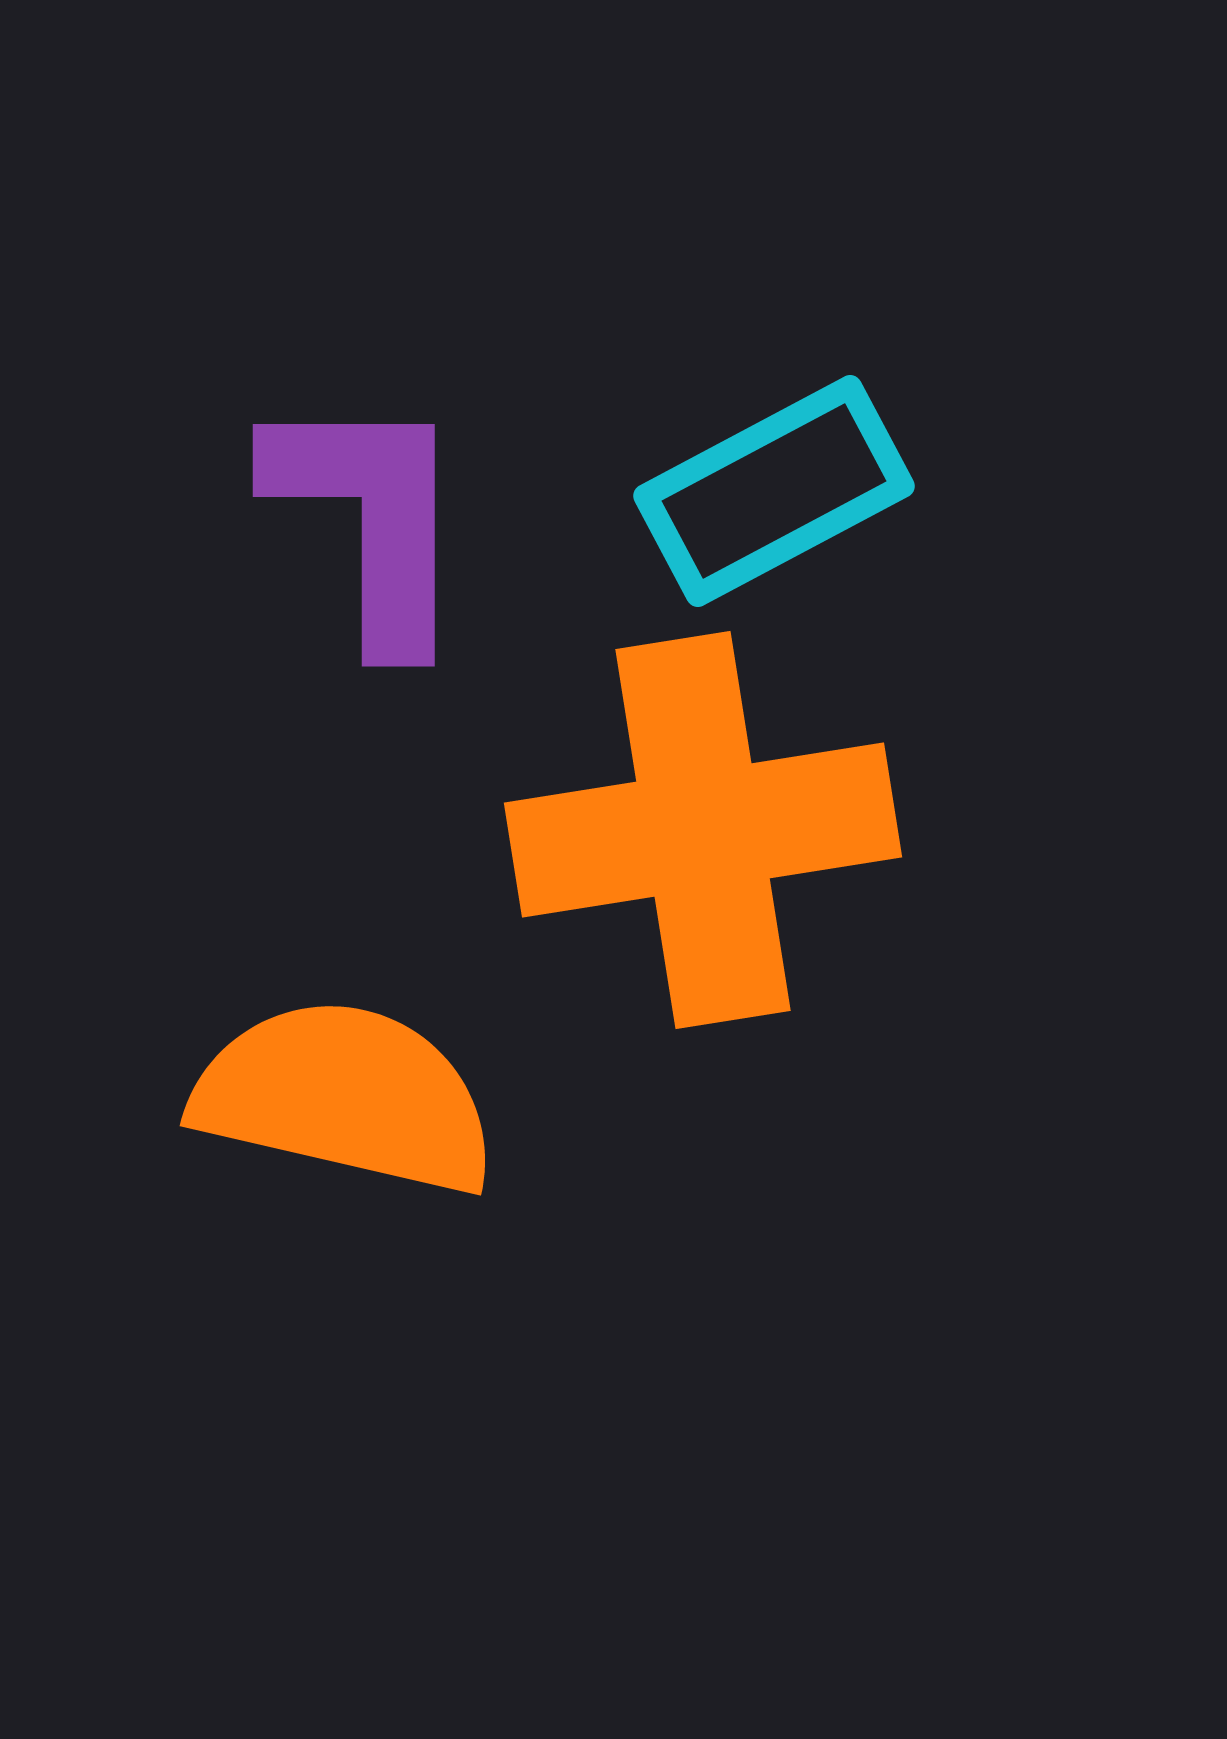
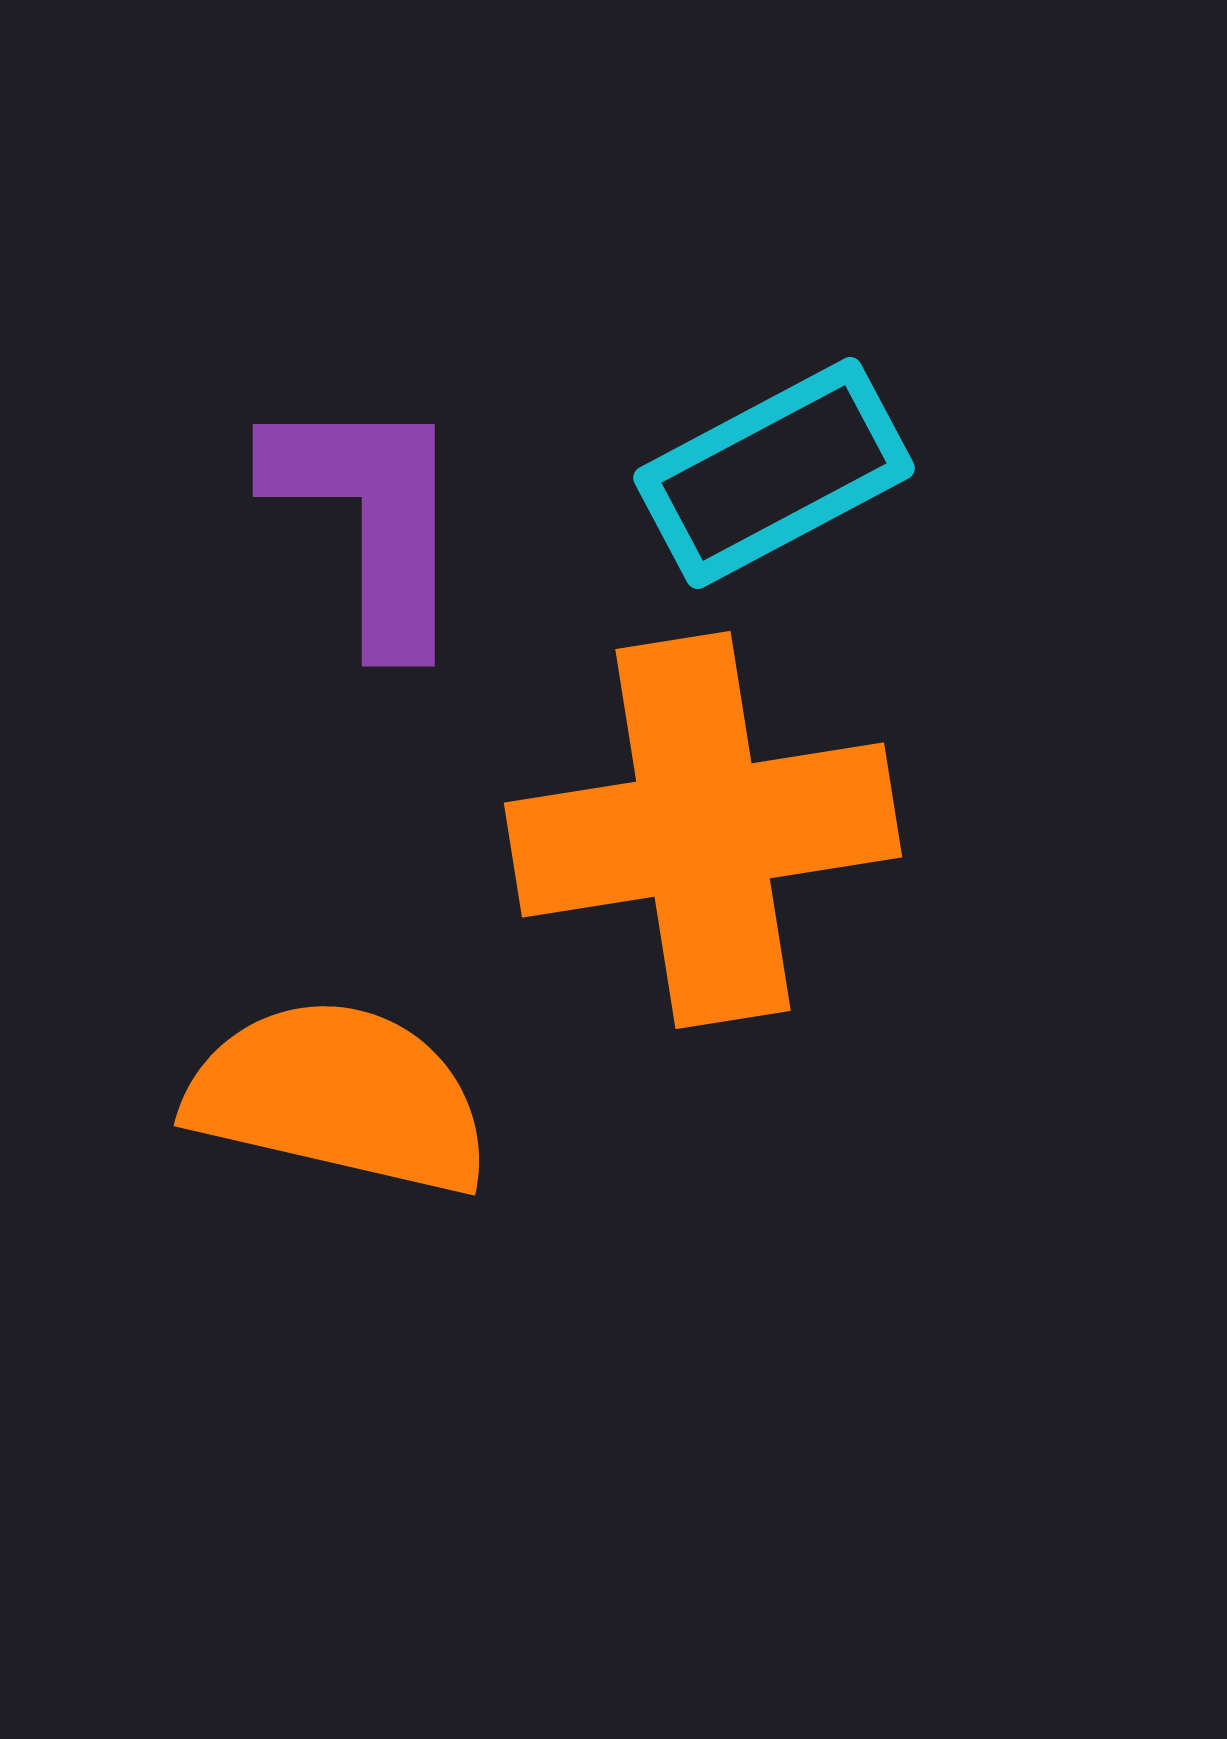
cyan rectangle: moved 18 px up
orange semicircle: moved 6 px left
